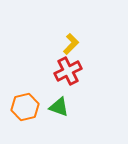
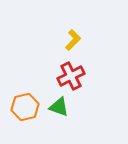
yellow L-shape: moved 2 px right, 4 px up
red cross: moved 3 px right, 5 px down
